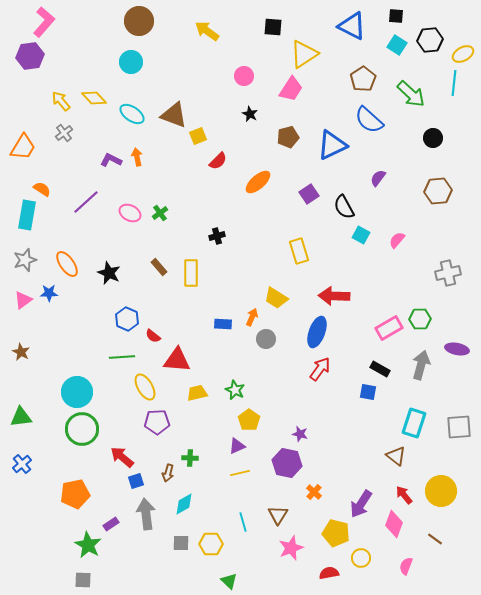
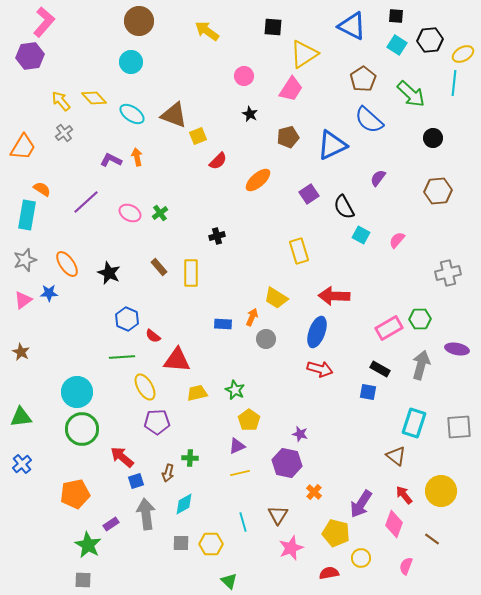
orange ellipse at (258, 182): moved 2 px up
red arrow at (320, 369): rotated 70 degrees clockwise
brown line at (435, 539): moved 3 px left
